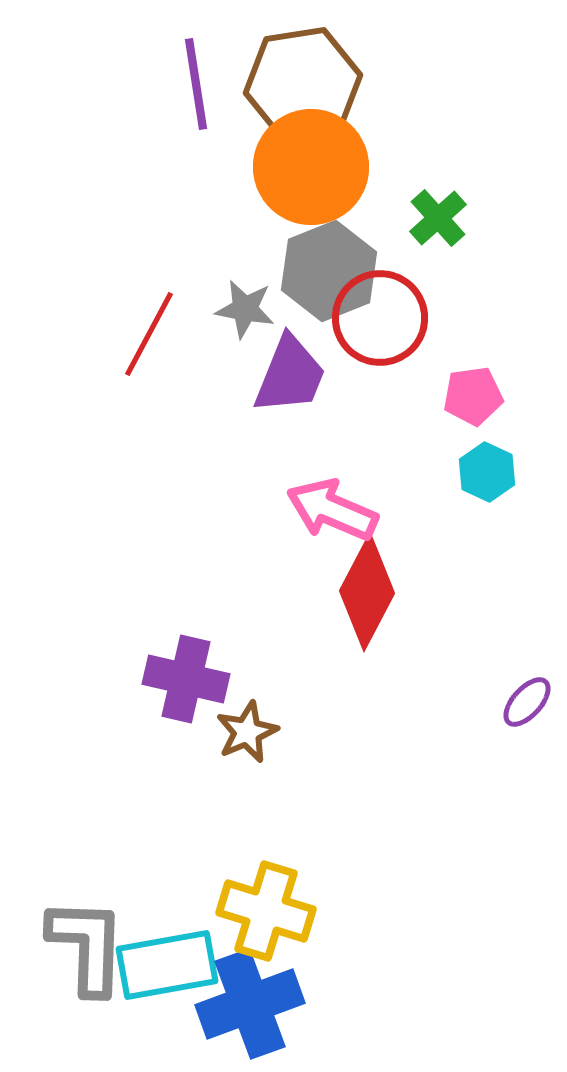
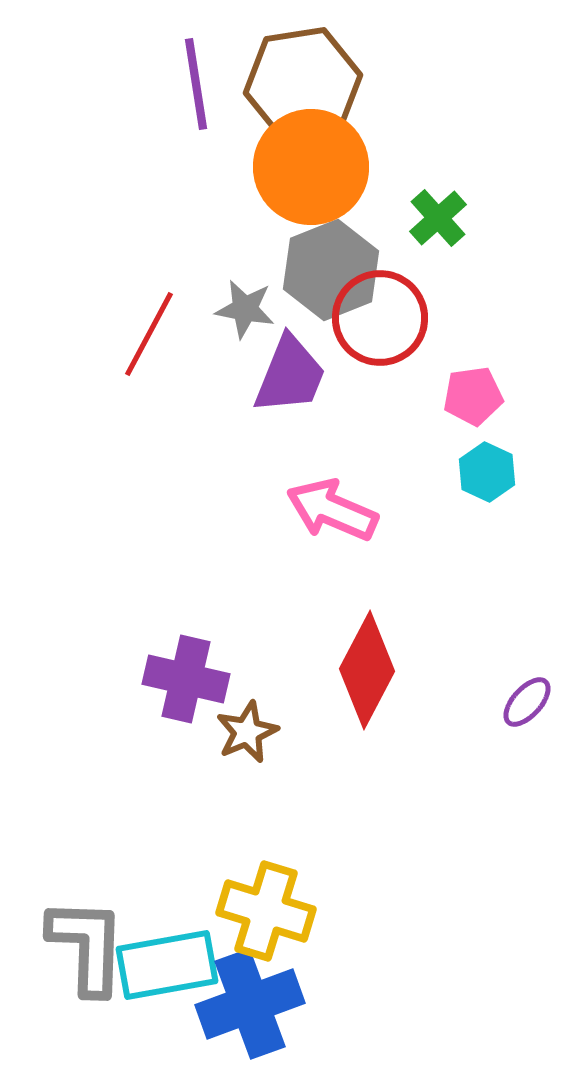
gray hexagon: moved 2 px right, 1 px up
red diamond: moved 78 px down
